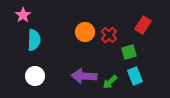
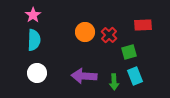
pink star: moved 10 px right
red rectangle: rotated 54 degrees clockwise
white circle: moved 2 px right, 3 px up
green arrow: moved 4 px right; rotated 49 degrees counterclockwise
